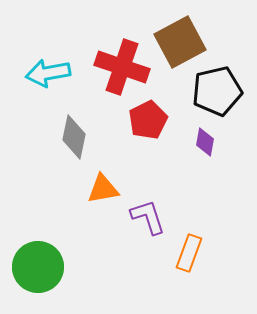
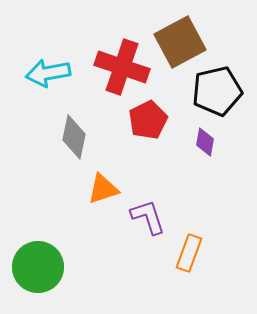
orange triangle: rotated 8 degrees counterclockwise
